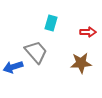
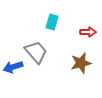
cyan rectangle: moved 1 px right, 1 px up
brown star: rotated 10 degrees counterclockwise
